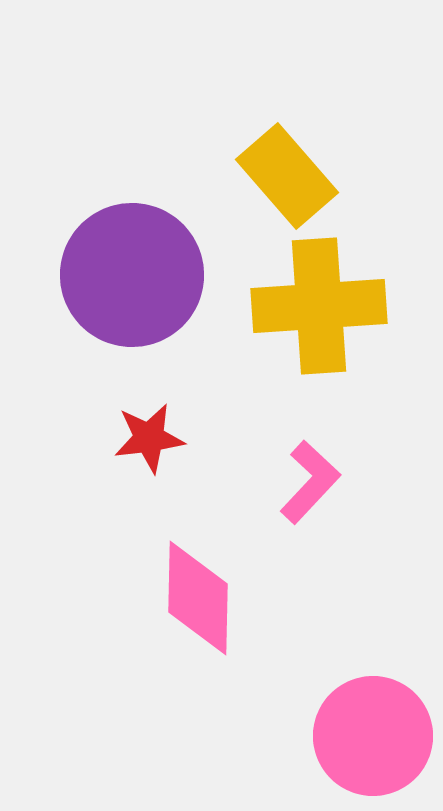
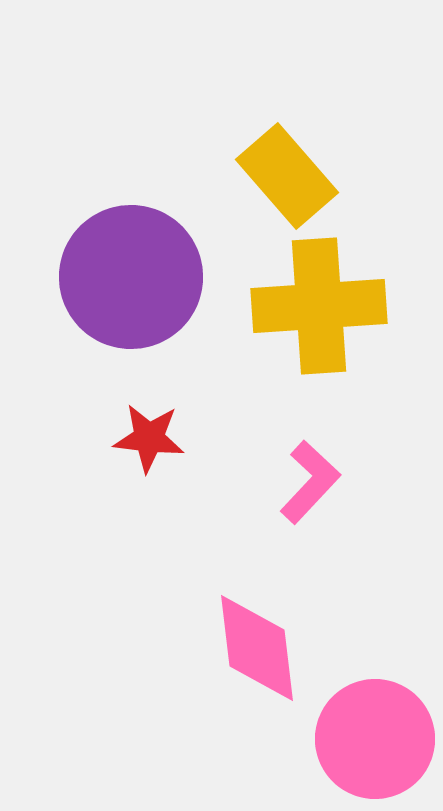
purple circle: moved 1 px left, 2 px down
red star: rotated 14 degrees clockwise
pink diamond: moved 59 px right, 50 px down; rotated 8 degrees counterclockwise
pink circle: moved 2 px right, 3 px down
